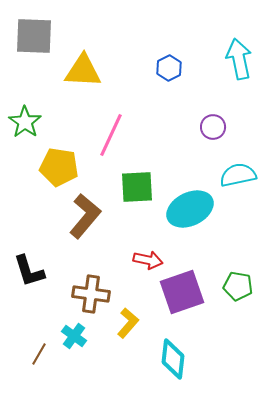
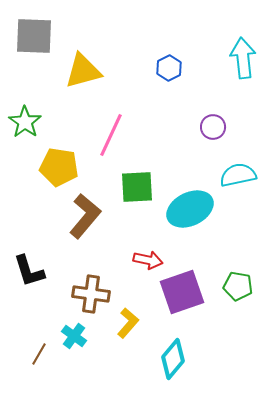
cyan arrow: moved 4 px right, 1 px up; rotated 6 degrees clockwise
yellow triangle: rotated 18 degrees counterclockwise
cyan diamond: rotated 33 degrees clockwise
